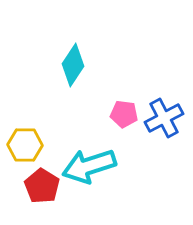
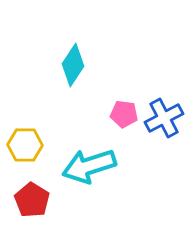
red pentagon: moved 10 px left, 14 px down
